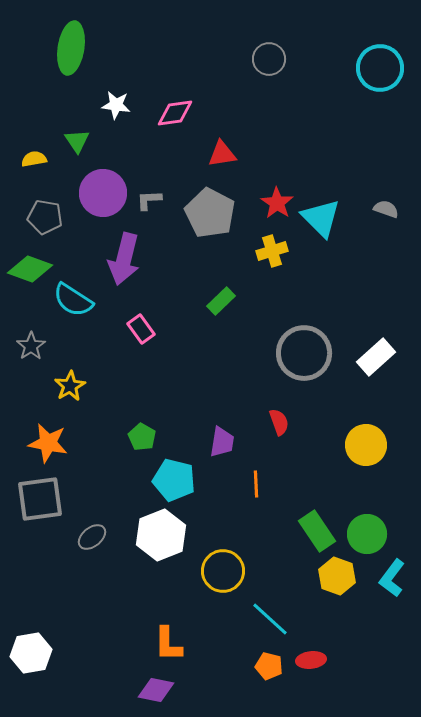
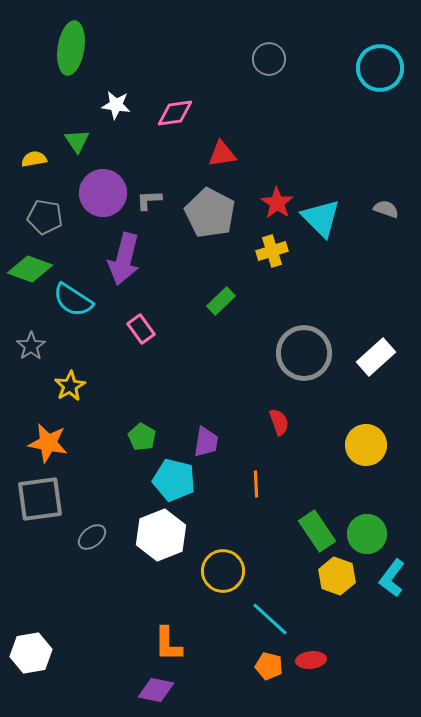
purple trapezoid at (222, 442): moved 16 px left
